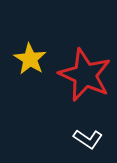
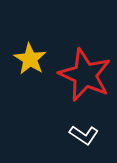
white L-shape: moved 4 px left, 4 px up
